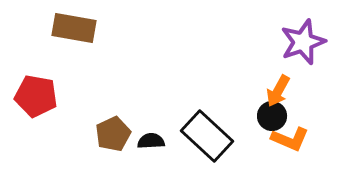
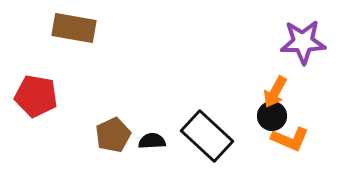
purple star: rotated 18 degrees clockwise
orange arrow: moved 3 px left, 1 px down
brown pentagon: moved 1 px down
black semicircle: moved 1 px right
